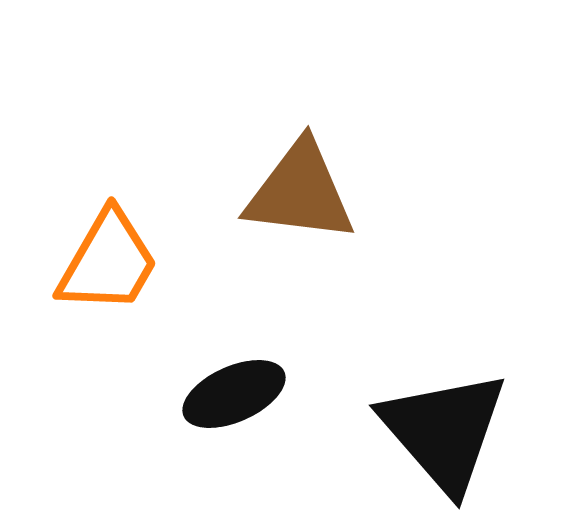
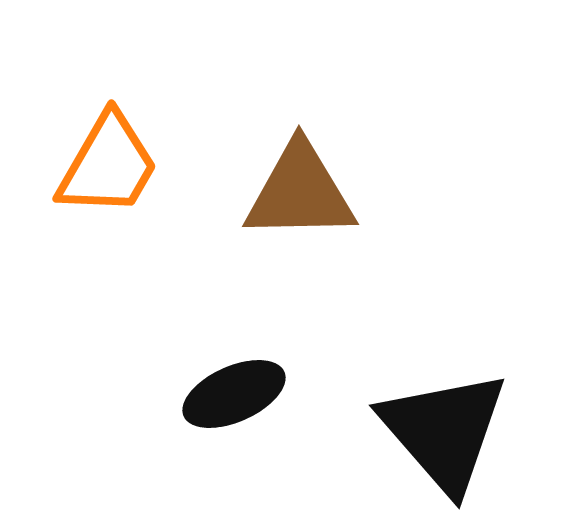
brown triangle: rotated 8 degrees counterclockwise
orange trapezoid: moved 97 px up
